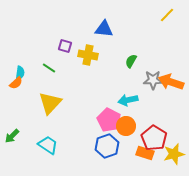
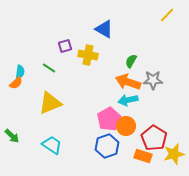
blue triangle: rotated 24 degrees clockwise
purple square: rotated 32 degrees counterclockwise
cyan semicircle: moved 1 px up
orange arrow: moved 43 px left
yellow triangle: rotated 25 degrees clockwise
pink pentagon: moved 1 px up; rotated 15 degrees clockwise
green arrow: rotated 91 degrees counterclockwise
cyan trapezoid: moved 4 px right
orange rectangle: moved 2 px left, 3 px down
